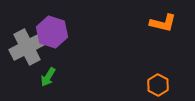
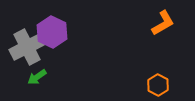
orange L-shape: rotated 44 degrees counterclockwise
purple hexagon: rotated 8 degrees clockwise
green arrow: moved 11 px left; rotated 24 degrees clockwise
